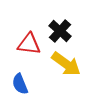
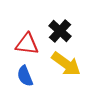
red triangle: moved 2 px left
blue semicircle: moved 5 px right, 8 px up
